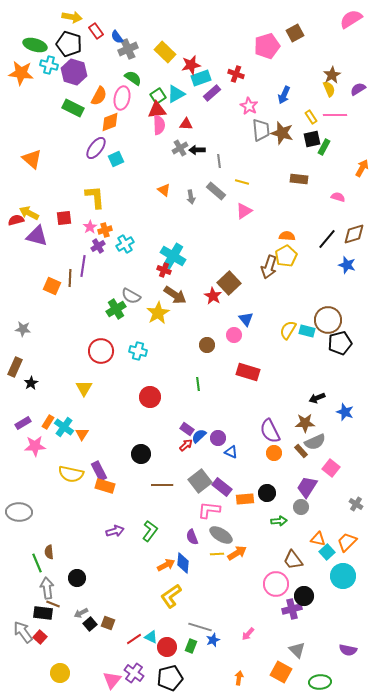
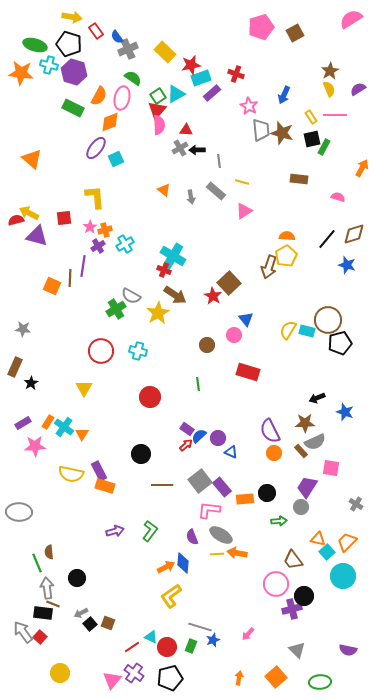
pink pentagon at (267, 46): moved 6 px left, 19 px up
brown star at (332, 75): moved 2 px left, 4 px up
red triangle at (157, 110): rotated 42 degrees counterclockwise
red triangle at (186, 124): moved 6 px down
pink square at (331, 468): rotated 30 degrees counterclockwise
purple rectangle at (222, 487): rotated 12 degrees clockwise
orange arrow at (237, 553): rotated 138 degrees counterclockwise
orange arrow at (166, 565): moved 2 px down
red line at (134, 639): moved 2 px left, 8 px down
orange square at (281, 672): moved 5 px left, 5 px down; rotated 20 degrees clockwise
